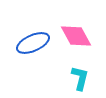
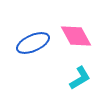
cyan L-shape: rotated 45 degrees clockwise
